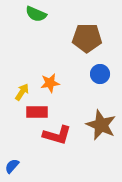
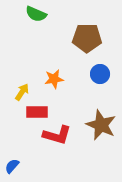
orange star: moved 4 px right, 4 px up
